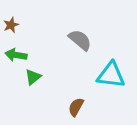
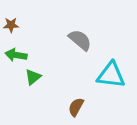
brown star: rotated 21 degrees clockwise
